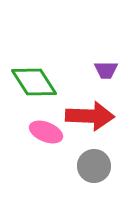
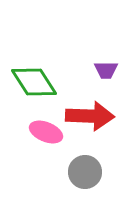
gray circle: moved 9 px left, 6 px down
